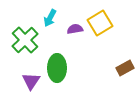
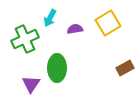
yellow square: moved 8 px right
green cross: moved 1 px up; rotated 20 degrees clockwise
purple triangle: moved 3 px down
